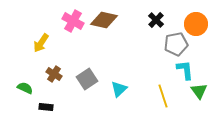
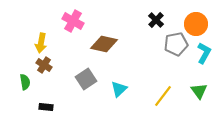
brown diamond: moved 24 px down
yellow arrow: rotated 24 degrees counterclockwise
cyan L-shape: moved 19 px right, 17 px up; rotated 35 degrees clockwise
brown cross: moved 10 px left, 9 px up
gray square: moved 1 px left
green semicircle: moved 6 px up; rotated 56 degrees clockwise
yellow line: rotated 55 degrees clockwise
